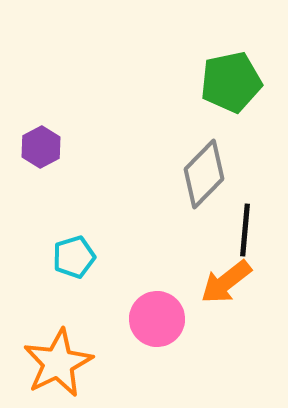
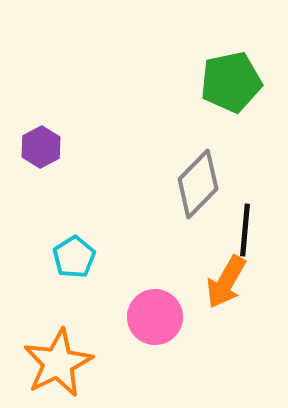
gray diamond: moved 6 px left, 10 px down
cyan pentagon: rotated 15 degrees counterclockwise
orange arrow: rotated 22 degrees counterclockwise
pink circle: moved 2 px left, 2 px up
